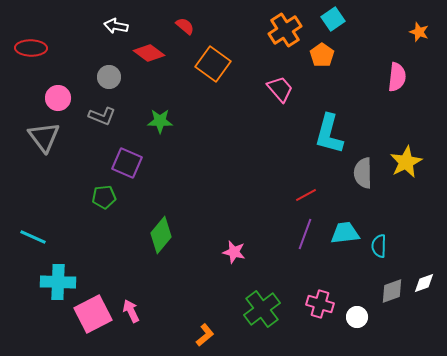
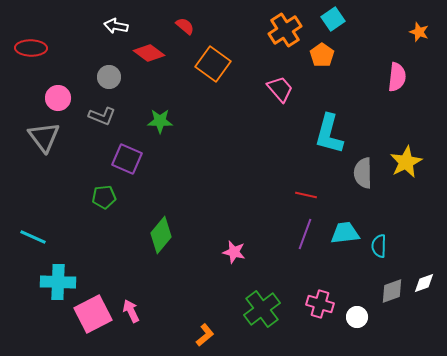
purple square: moved 4 px up
red line: rotated 40 degrees clockwise
